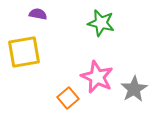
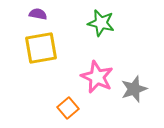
yellow square: moved 17 px right, 4 px up
gray star: rotated 12 degrees clockwise
orange square: moved 10 px down
